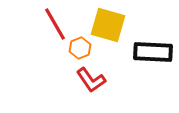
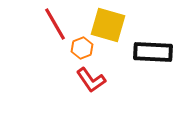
orange hexagon: moved 2 px right
